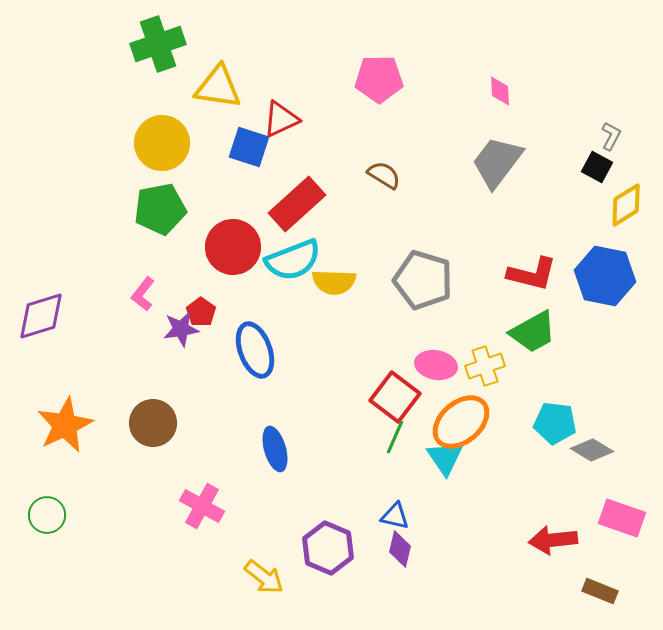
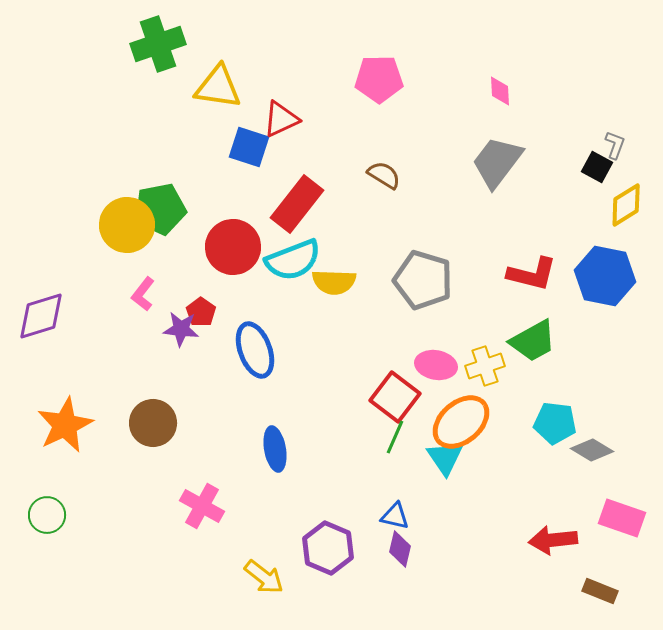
gray L-shape at (611, 136): moved 4 px right, 9 px down; rotated 8 degrees counterclockwise
yellow circle at (162, 143): moved 35 px left, 82 px down
red rectangle at (297, 204): rotated 10 degrees counterclockwise
purple star at (181, 329): rotated 15 degrees clockwise
green trapezoid at (533, 332): moved 9 px down
blue ellipse at (275, 449): rotated 6 degrees clockwise
